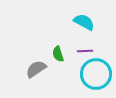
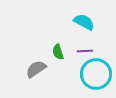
green semicircle: moved 2 px up
